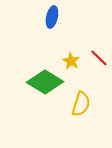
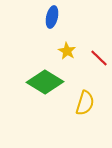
yellow star: moved 4 px left, 10 px up
yellow semicircle: moved 4 px right, 1 px up
